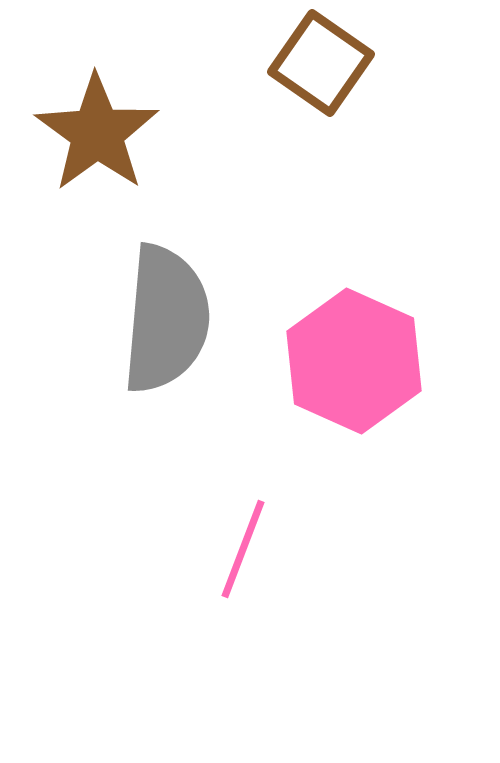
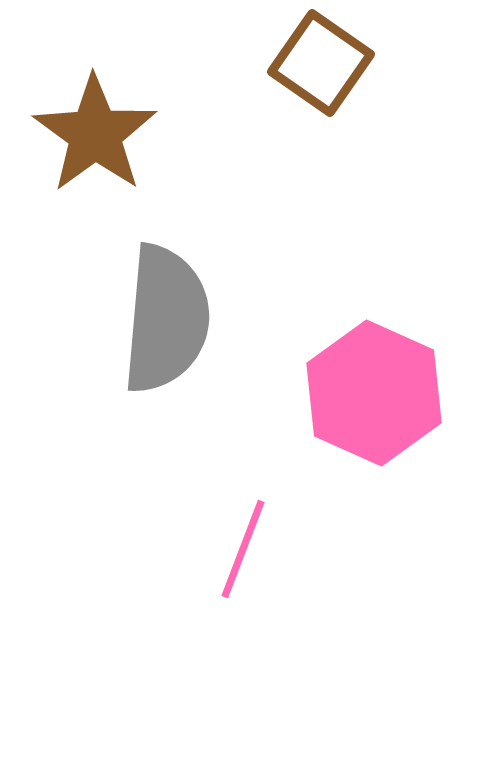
brown star: moved 2 px left, 1 px down
pink hexagon: moved 20 px right, 32 px down
